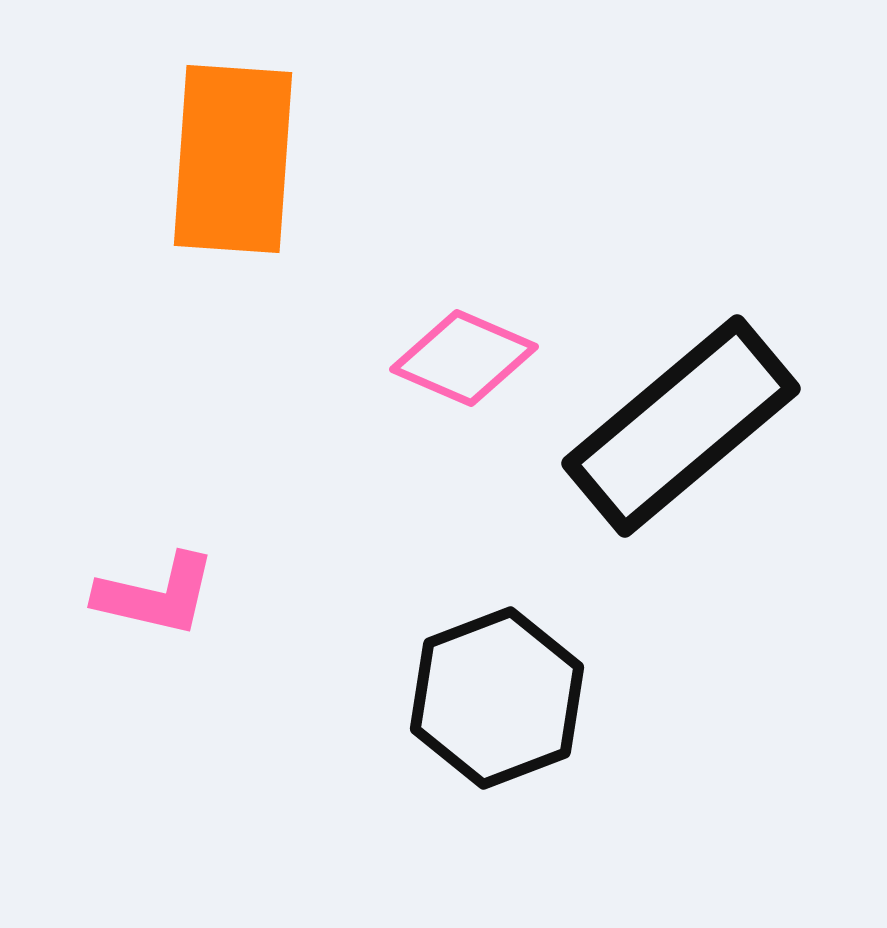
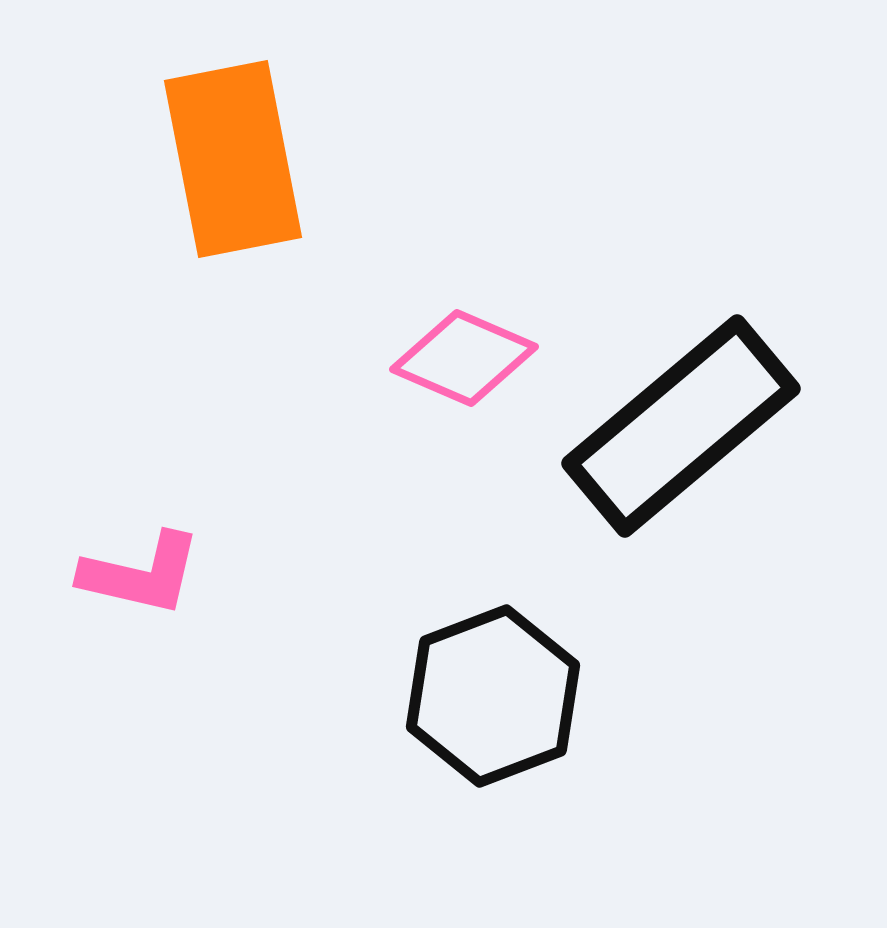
orange rectangle: rotated 15 degrees counterclockwise
pink L-shape: moved 15 px left, 21 px up
black hexagon: moved 4 px left, 2 px up
